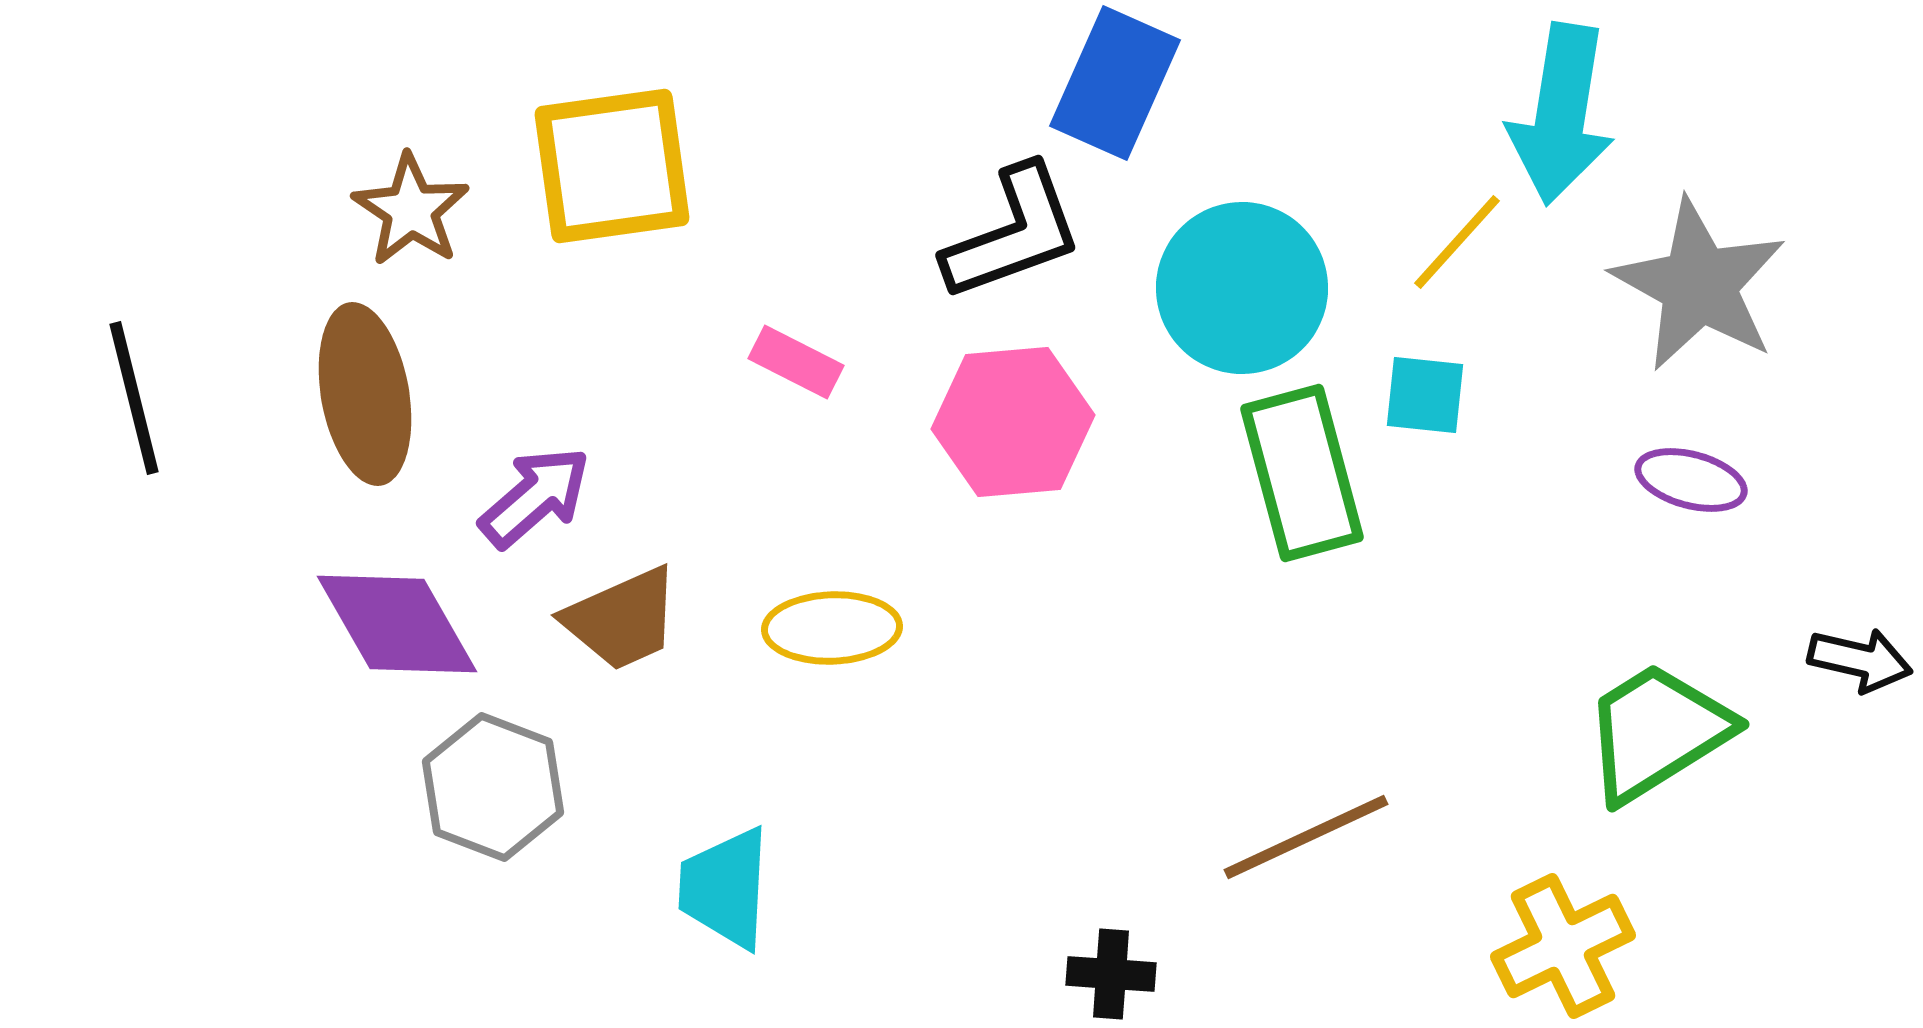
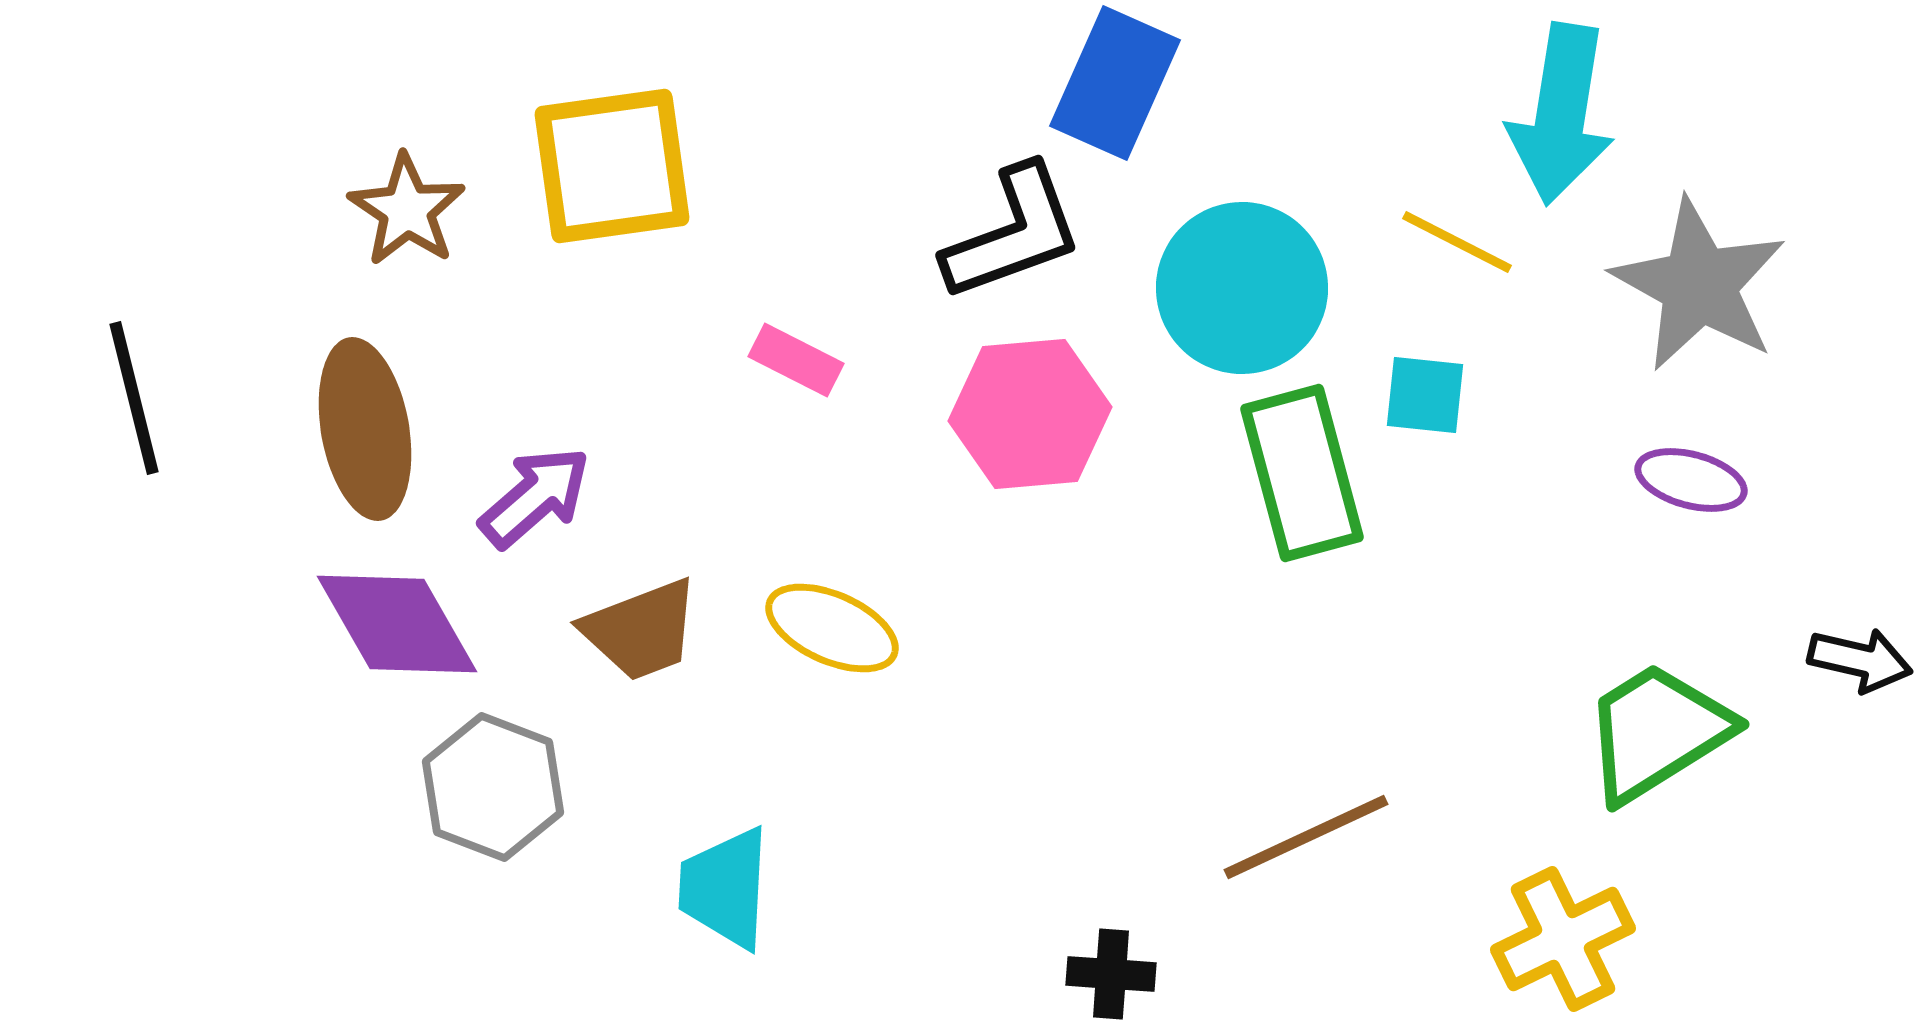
brown star: moved 4 px left
yellow line: rotated 75 degrees clockwise
pink rectangle: moved 2 px up
brown ellipse: moved 35 px down
pink hexagon: moved 17 px right, 8 px up
brown trapezoid: moved 19 px right, 11 px down; rotated 3 degrees clockwise
yellow ellipse: rotated 26 degrees clockwise
yellow cross: moved 7 px up
